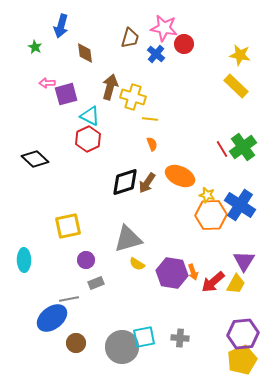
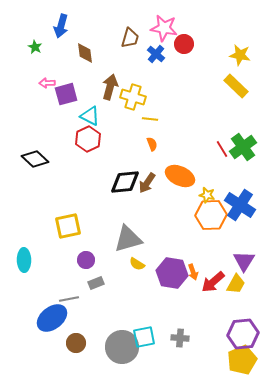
black diamond at (125, 182): rotated 12 degrees clockwise
